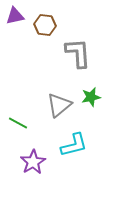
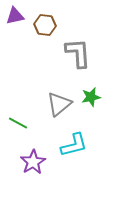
gray triangle: moved 1 px up
